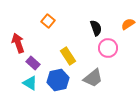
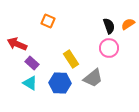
orange square: rotated 16 degrees counterclockwise
black semicircle: moved 13 px right, 2 px up
red arrow: moved 1 px left, 1 px down; rotated 48 degrees counterclockwise
pink circle: moved 1 px right
yellow rectangle: moved 3 px right, 3 px down
purple rectangle: moved 1 px left
blue hexagon: moved 2 px right, 3 px down; rotated 15 degrees clockwise
